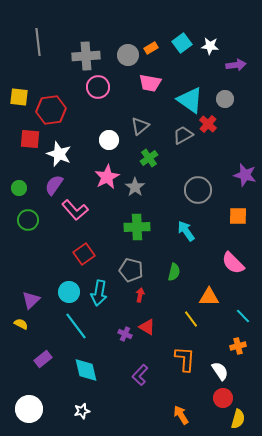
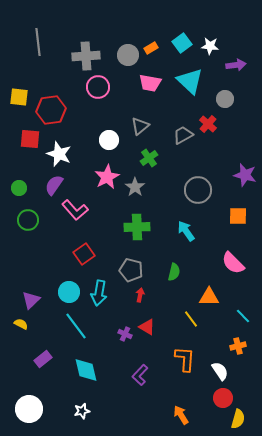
cyan triangle at (190, 100): moved 19 px up; rotated 8 degrees clockwise
